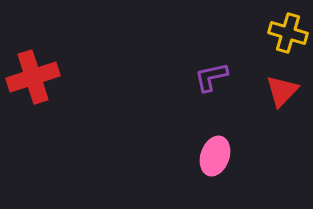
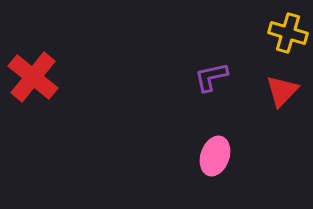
red cross: rotated 33 degrees counterclockwise
